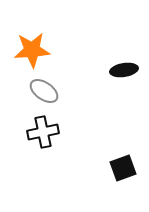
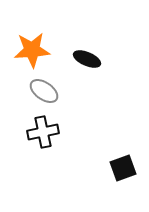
black ellipse: moved 37 px left, 11 px up; rotated 32 degrees clockwise
